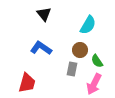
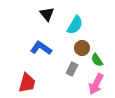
black triangle: moved 3 px right
cyan semicircle: moved 13 px left
brown circle: moved 2 px right, 2 px up
green semicircle: moved 1 px up
gray rectangle: rotated 16 degrees clockwise
pink arrow: moved 2 px right
